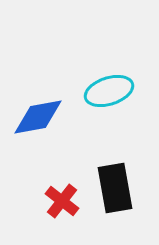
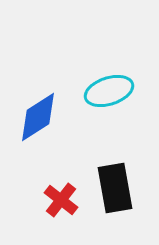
blue diamond: rotated 22 degrees counterclockwise
red cross: moved 1 px left, 1 px up
